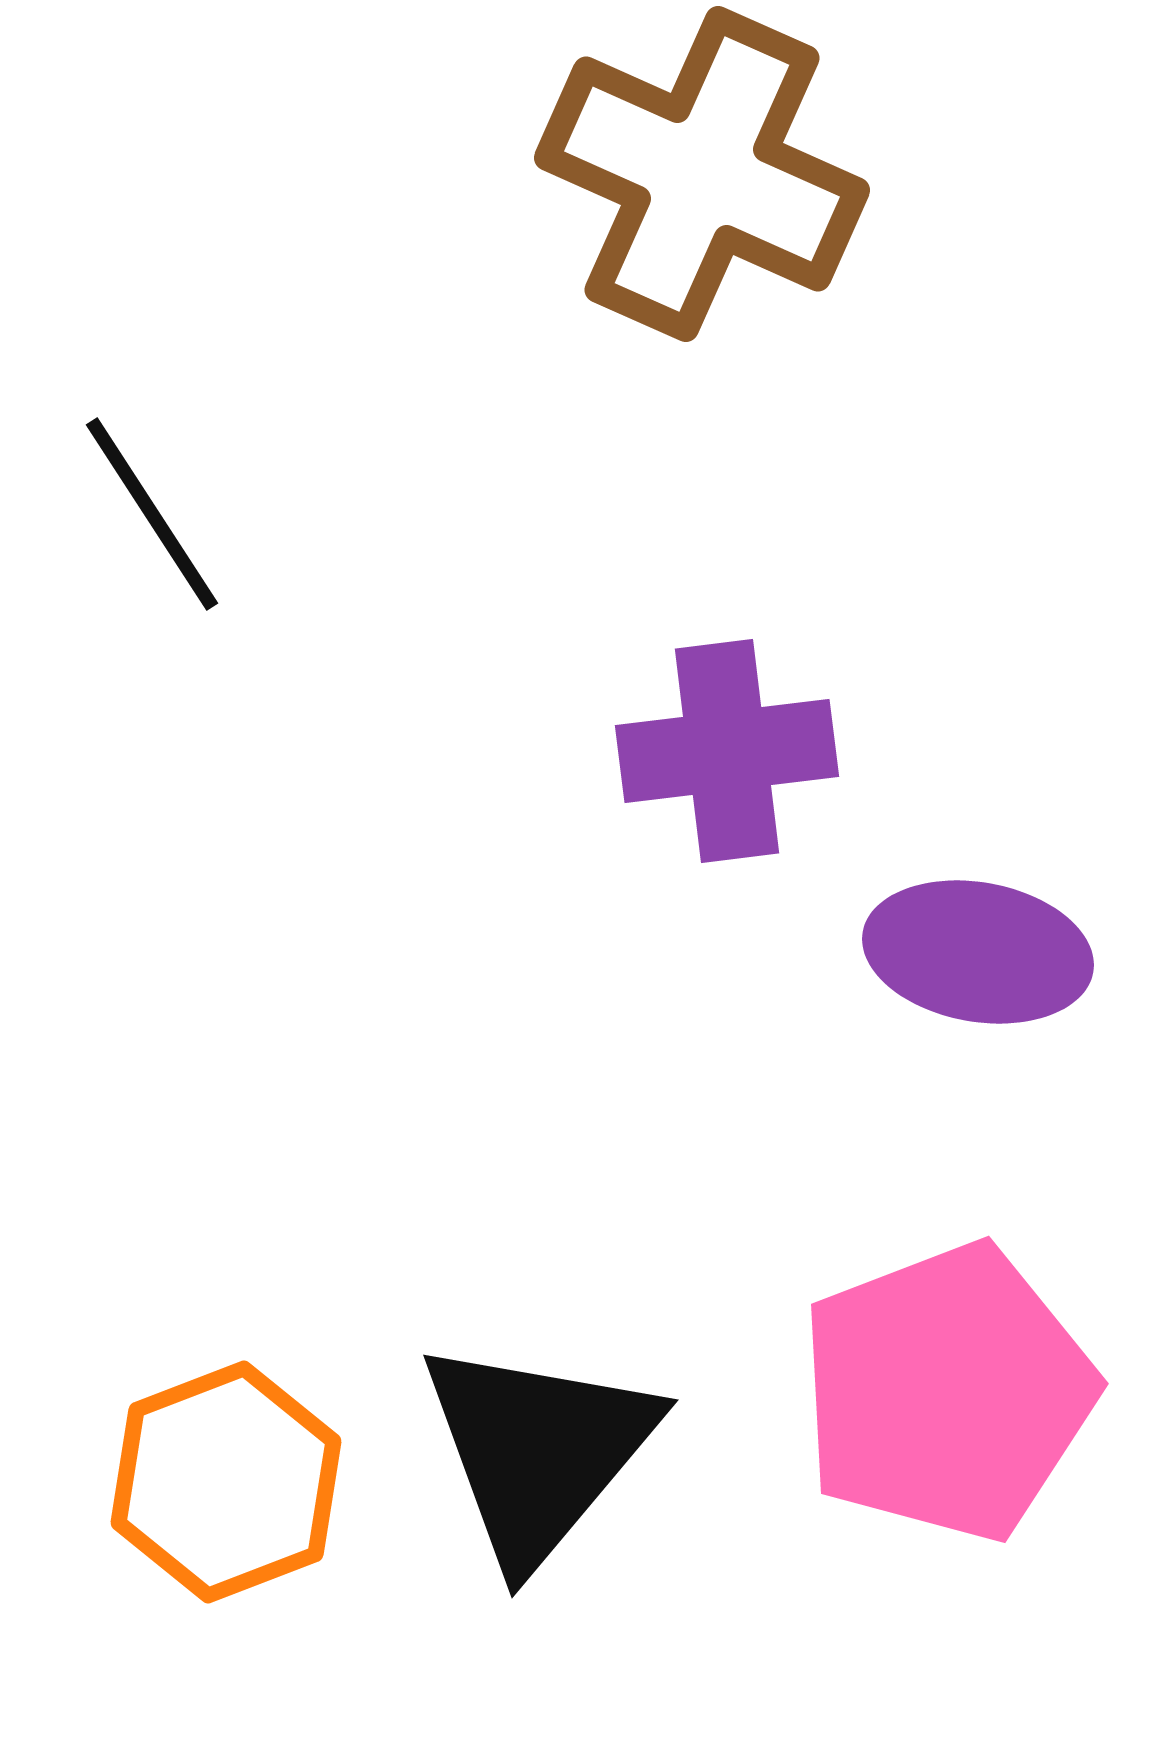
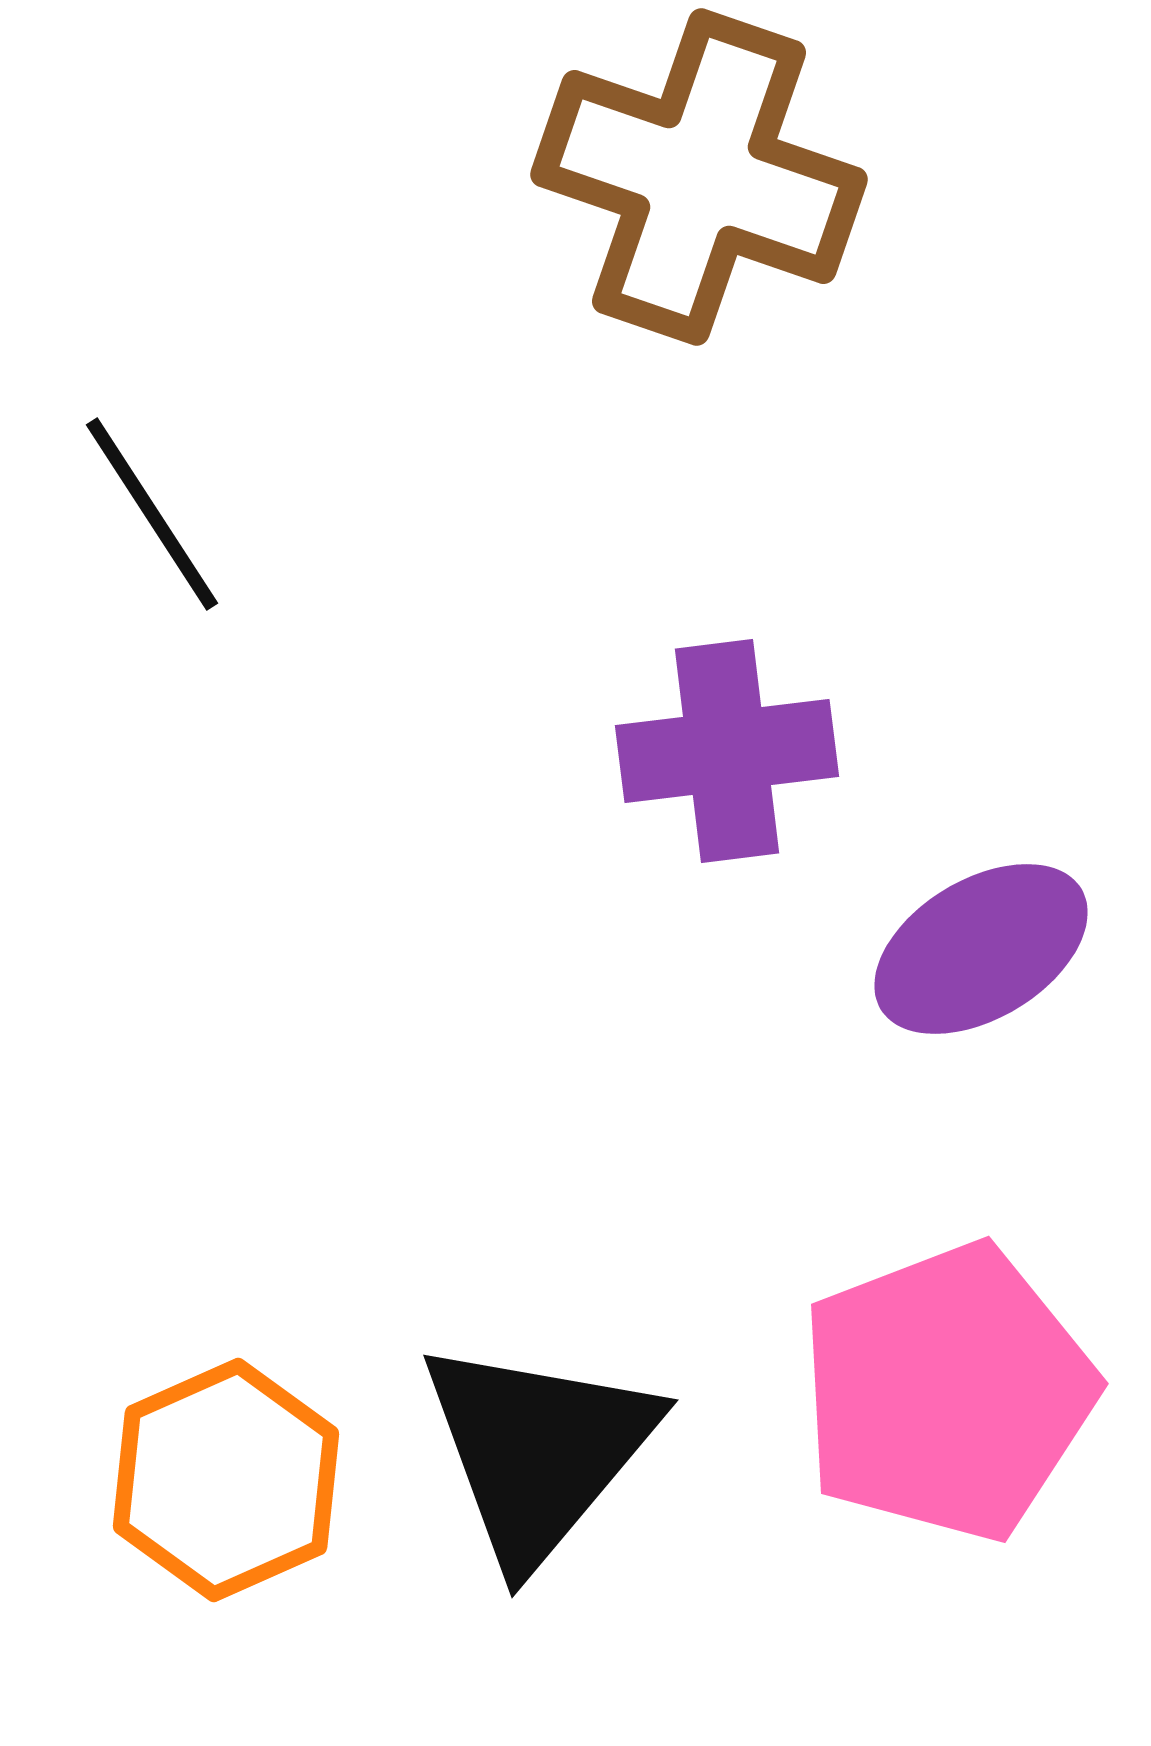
brown cross: moved 3 px left, 3 px down; rotated 5 degrees counterclockwise
purple ellipse: moved 3 px right, 3 px up; rotated 41 degrees counterclockwise
orange hexagon: moved 2 px up; rotated 3 degrees counterclockwise
